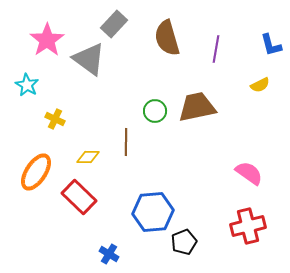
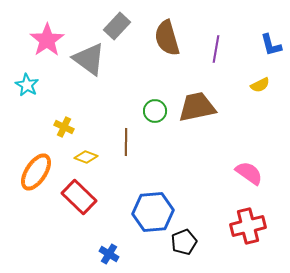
gray rectangle: moved 3 px right, 2 px down
yellow cross: moved 9 px right, 8 px down
yellow diamond: moved 2 px left; rotated 20 degrees clockwise
